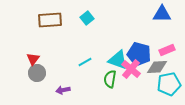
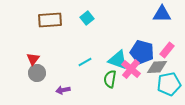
pink rectangle: rotated 28 degrees counterclockwise
blue pentagon: moved 3 px right, 2 px up
